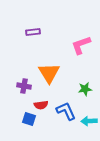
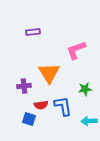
pink L-shape: moved 5 px left, 5 px down
purple cross: rotated 16 degrees counterclockwise
blue L-shape: moved 3 px left, 5 px up; rotated 15 degrees clockwise
